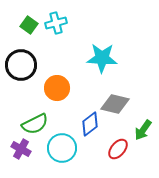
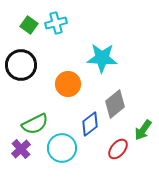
orange circle: moved 11 px right, 4 px up
gray diamond: rotated 52 degrees counterclockwise
purple cross: rotated 18 degrees clockwise
